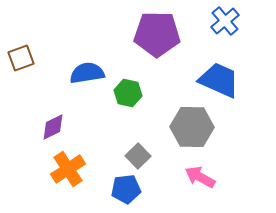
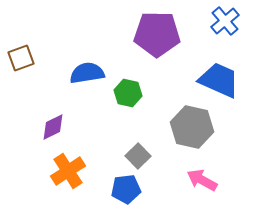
gray hexagon: rotated 12 degrees clockwise
orange cross: moved 2 px down
pink arrow: moved 2 px right, 3 px down
